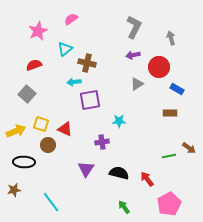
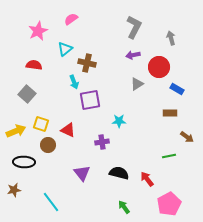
red semicircle: rotated 28 degrees clockwise
cyan arrow: rotated 104 degrees counterclockwise
red triangle: moved 3 px right, 1 px down
brown arrow: moved 2 px left, 11 px up
purple triangle: moved 4 px left, 4 px down; rotated 12 degrees counterclockwise
